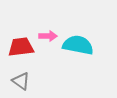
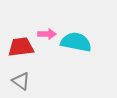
pink arrow: moved 1 px left, 2 px up
cyan semicircle: moved 2 px left, 3 px up
